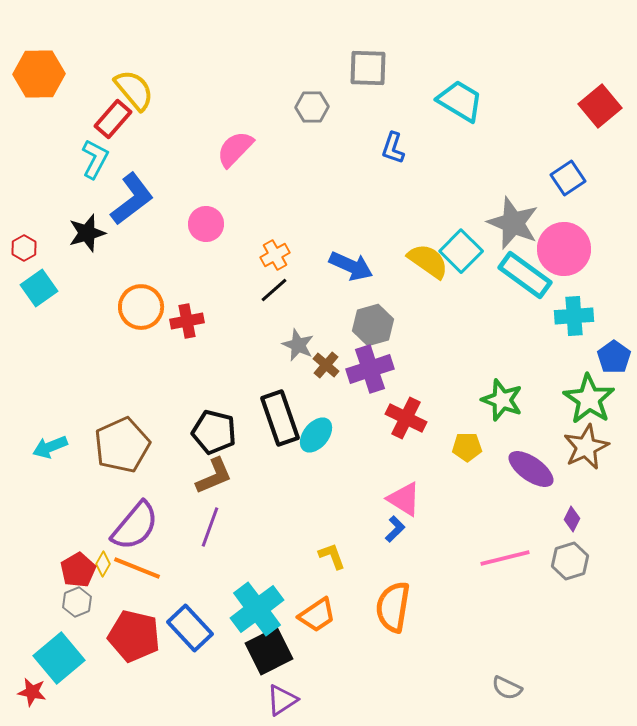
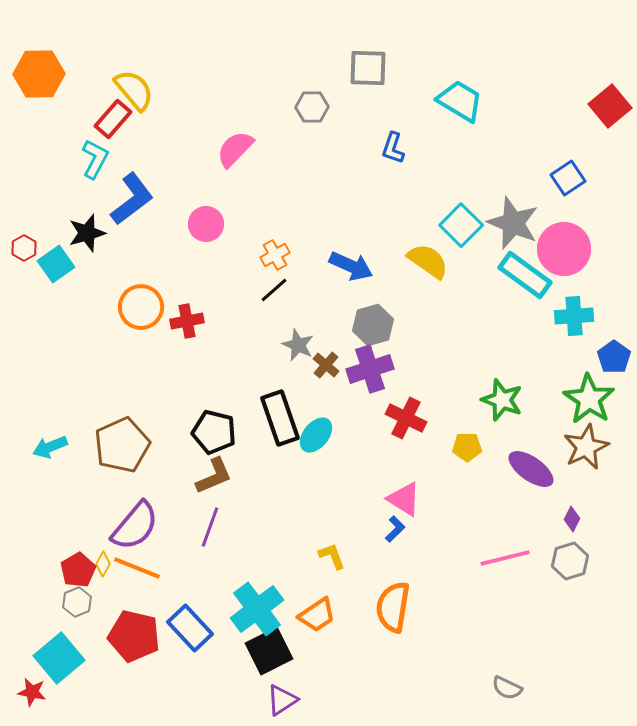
red square at (600, 106): moved 10 px right
cyan square at (461, 251): moved 26 px up
cyan square at (39, 288): moved 17 px right, 24 px up
